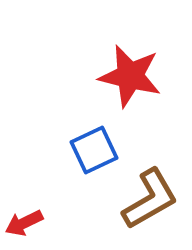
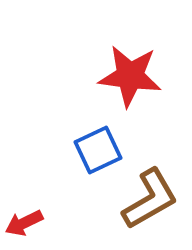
red star: rotated 6 degrees counterclockwise
blue square: moved 4 px right
